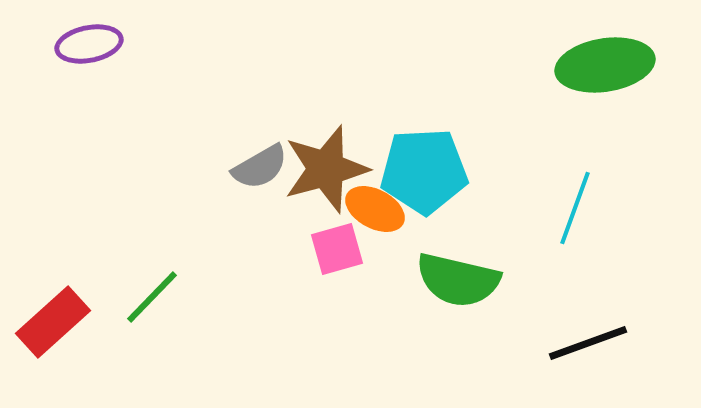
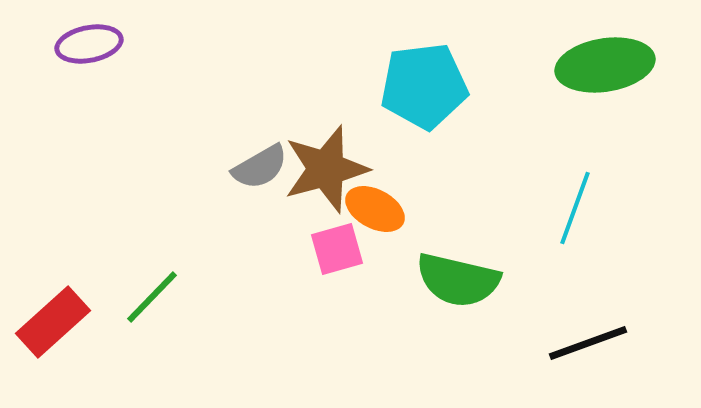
cyan pentagon: moved 85 px up; rotated 4 degrees counterclockwise
